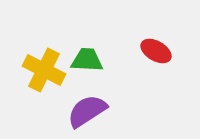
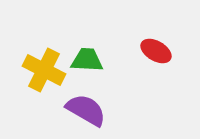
purple semicircle: moved 1 px left, 1 px up; rotated 63 degrees clockwise
